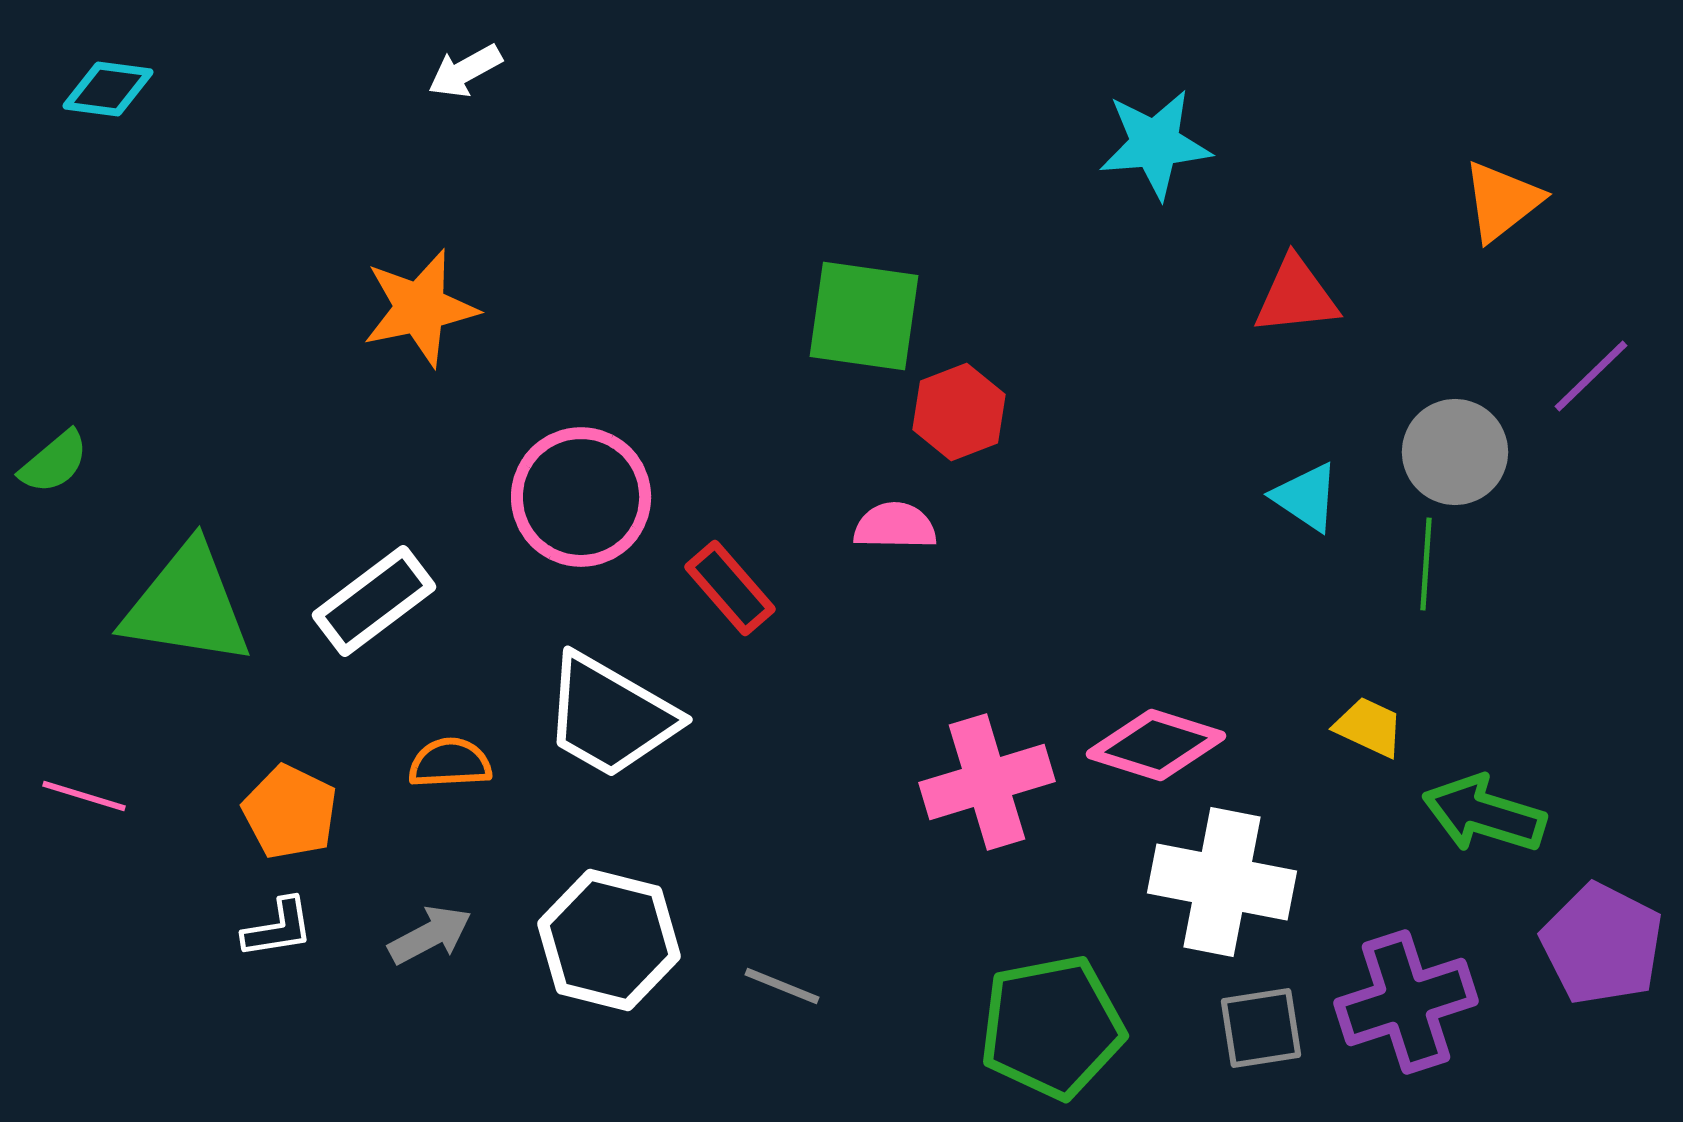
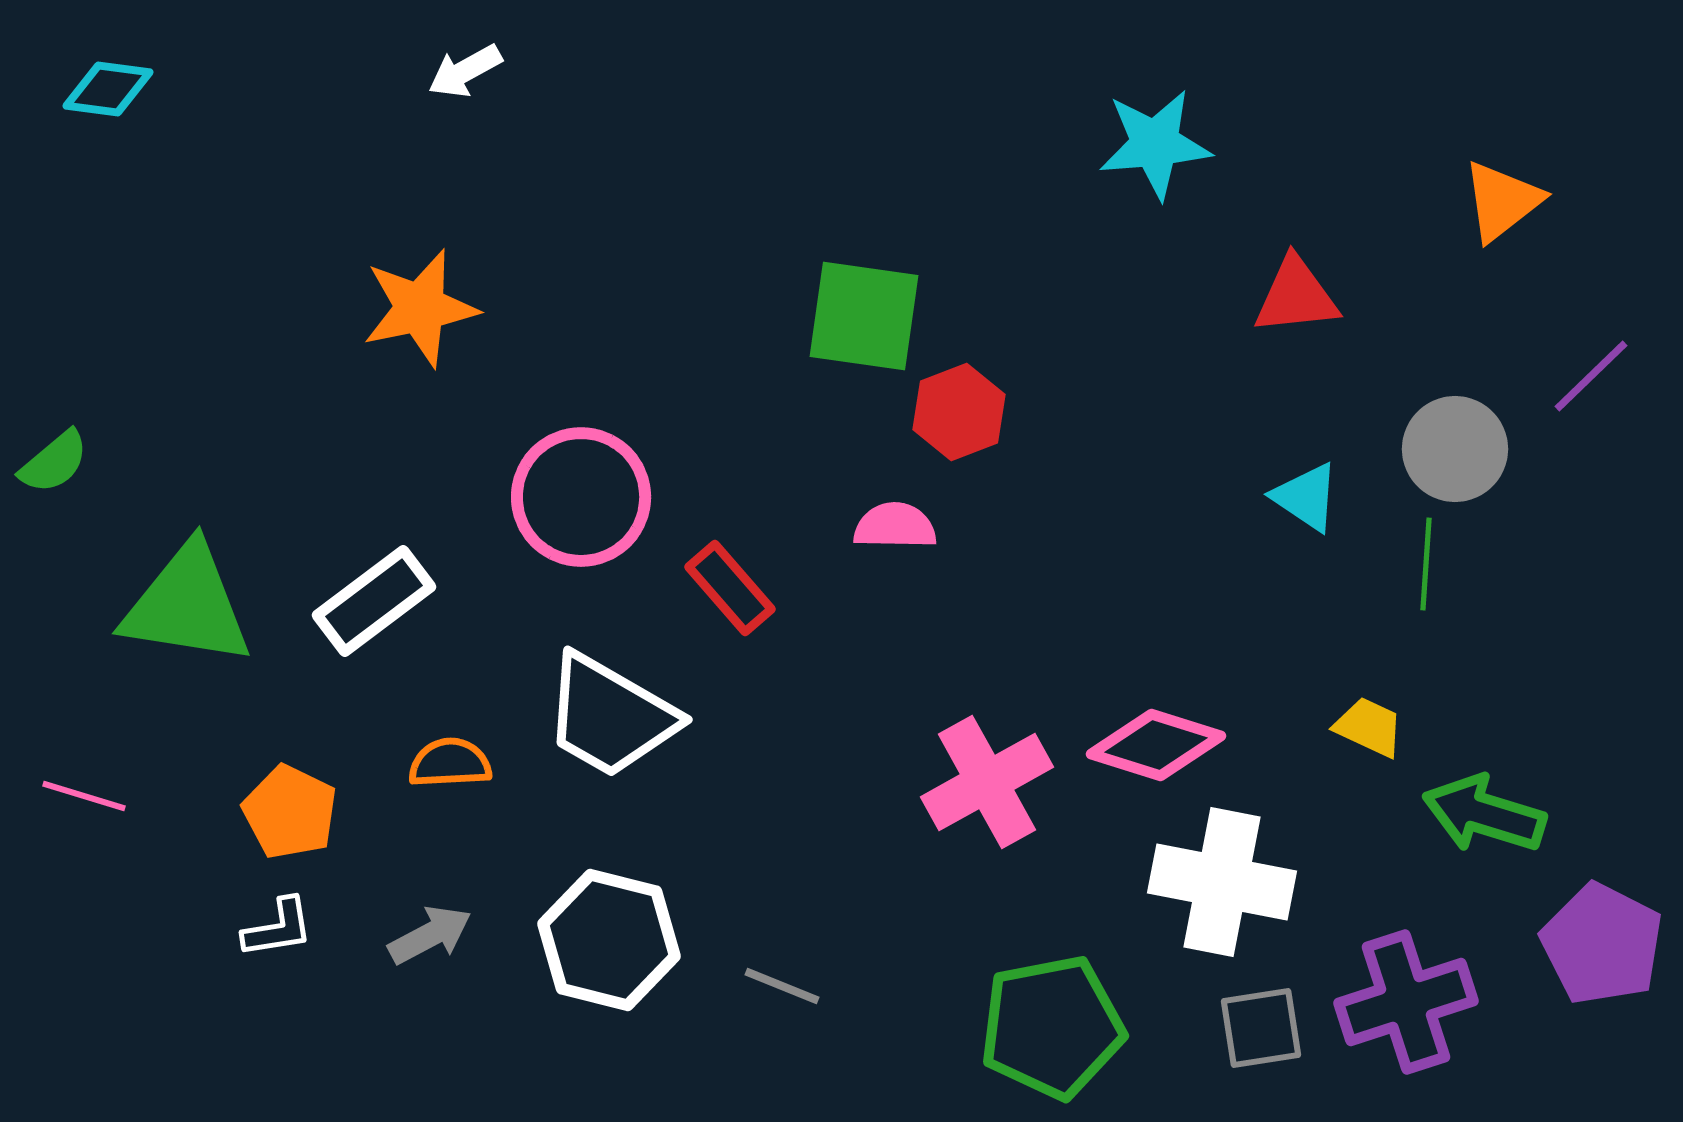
gray circle: moved 3 px up
pink cross: rotated 12 degrees counterclockwise
